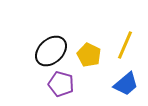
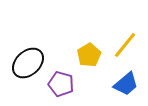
yellow line: rotated 16 degrees clockwise
black ellipse: moved 23 px left, 12 px down
yellow pentagon: rotated 15 degrees clockwise
